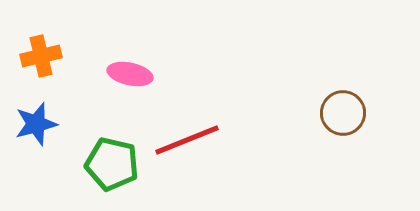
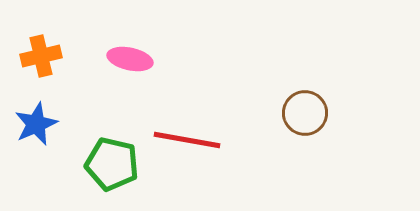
pink ellipse: moved 15 px up
brown circle: moved 38 px left
blue star: rotated 9 degrees counterclockwise
red line: rotated 32 degrees clockwise
